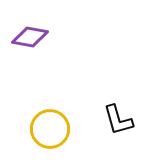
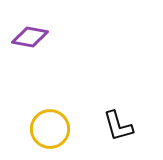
black L-shape: moved 6 px down
